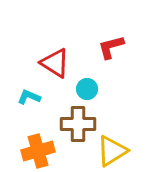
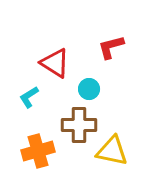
cyan circle: moved 2 px right
cyan L-shape: rotated 55 degrees counterclockwise
brown cross: moved 1 px right, 1 px down
yellow triangle: rotated 44 degrees clockwise
